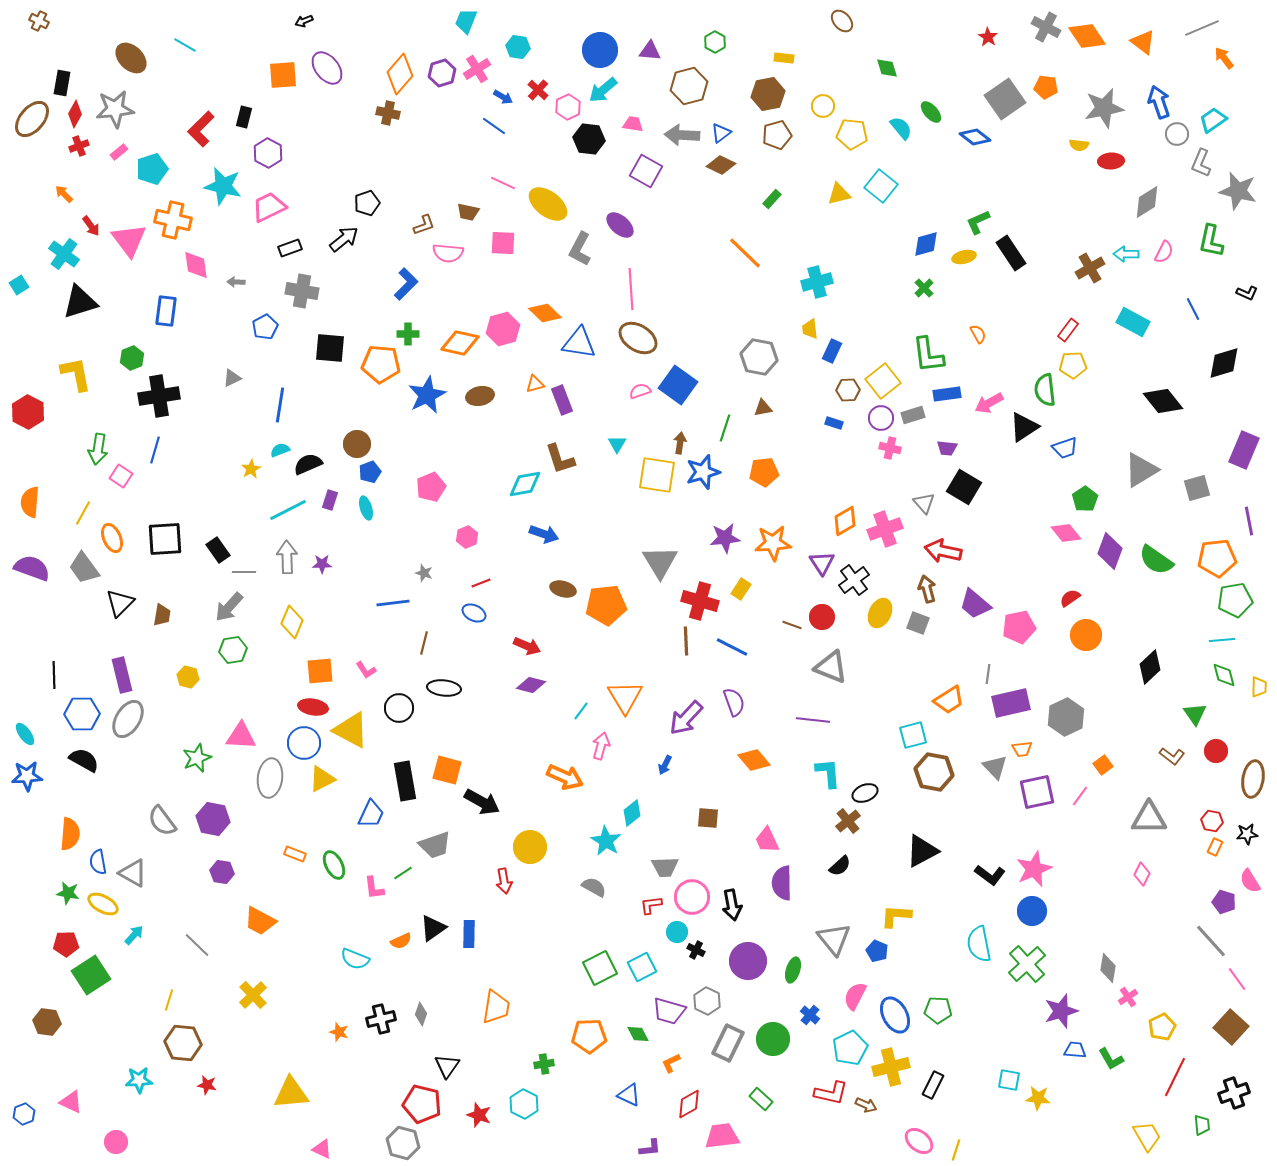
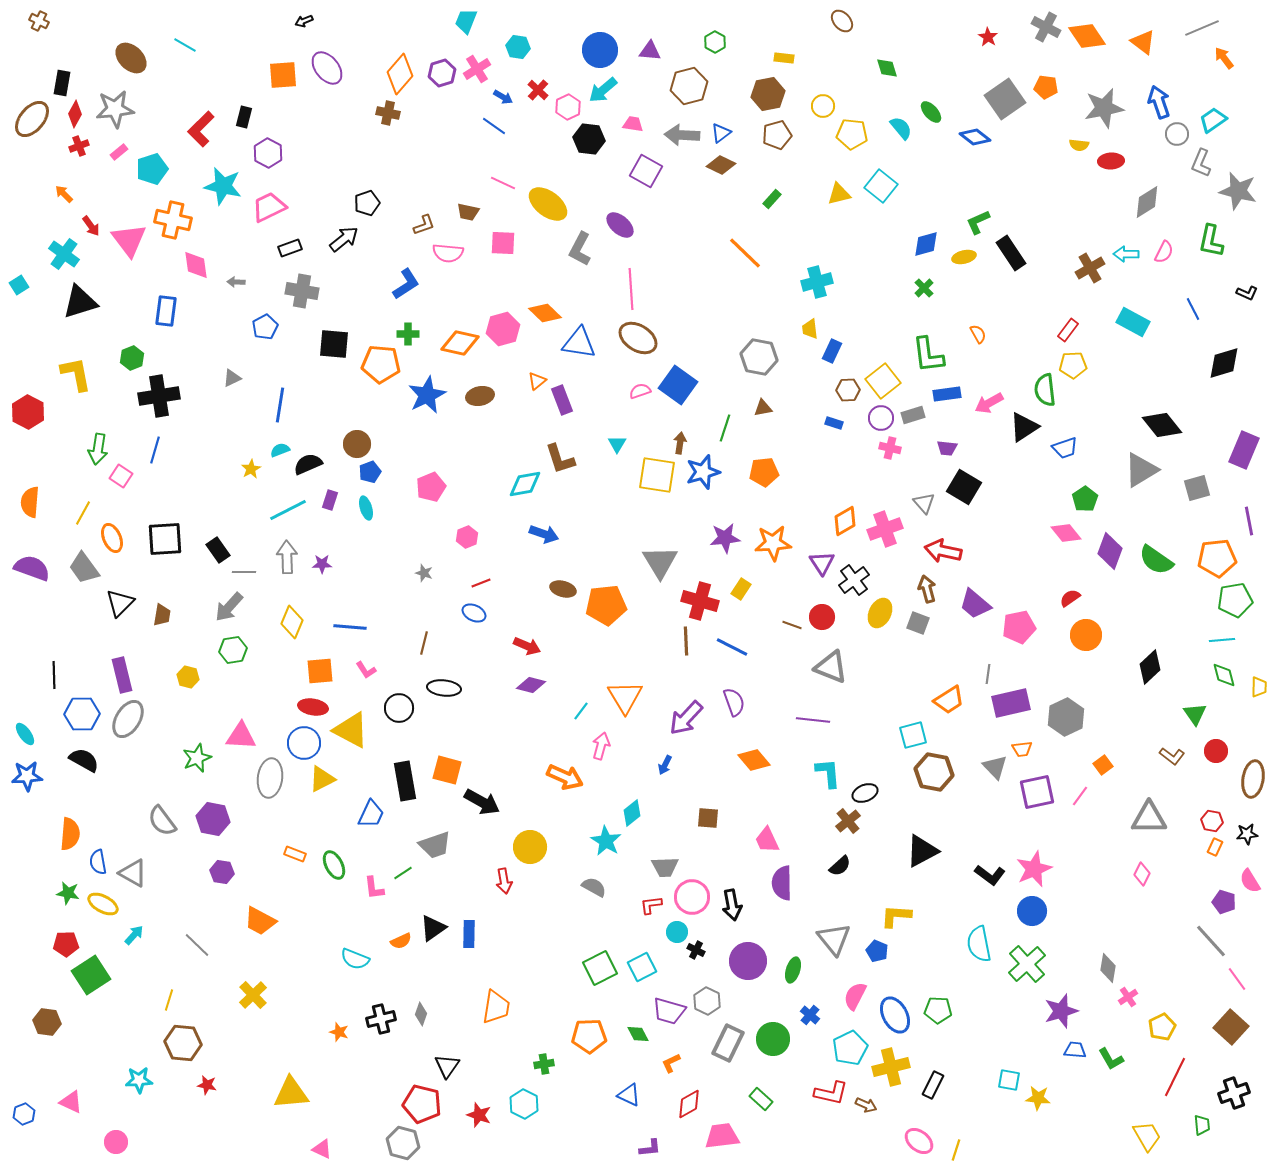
blue L-shape at (406, 284): rotated 12 degrees clockwise
black square at (330, 348): moved 4 px right, 4 px up
orange triangle at (535, 384): moved 2 px right, 3 px up; rotated 24 degrees counterclockwise
black diamond at (1163, 401): moved 1 px left, 24 px down
blue line at (393, 603): moved 43 px left, 24 px down; rotated 12 degrees clockwise
